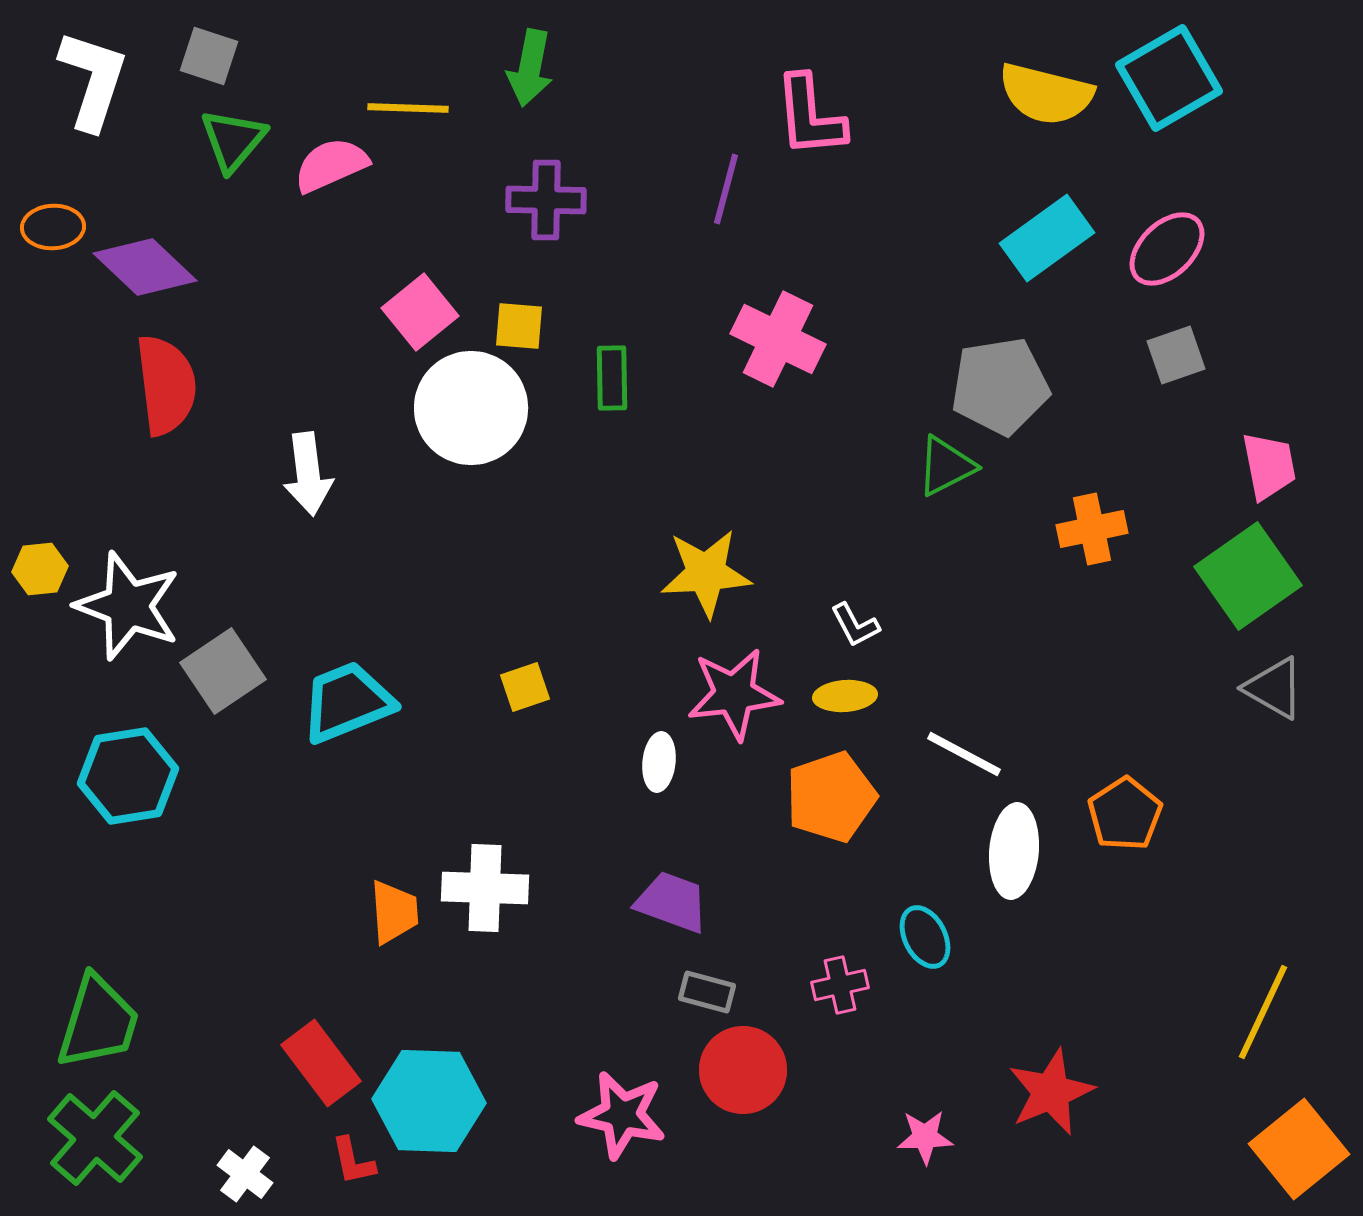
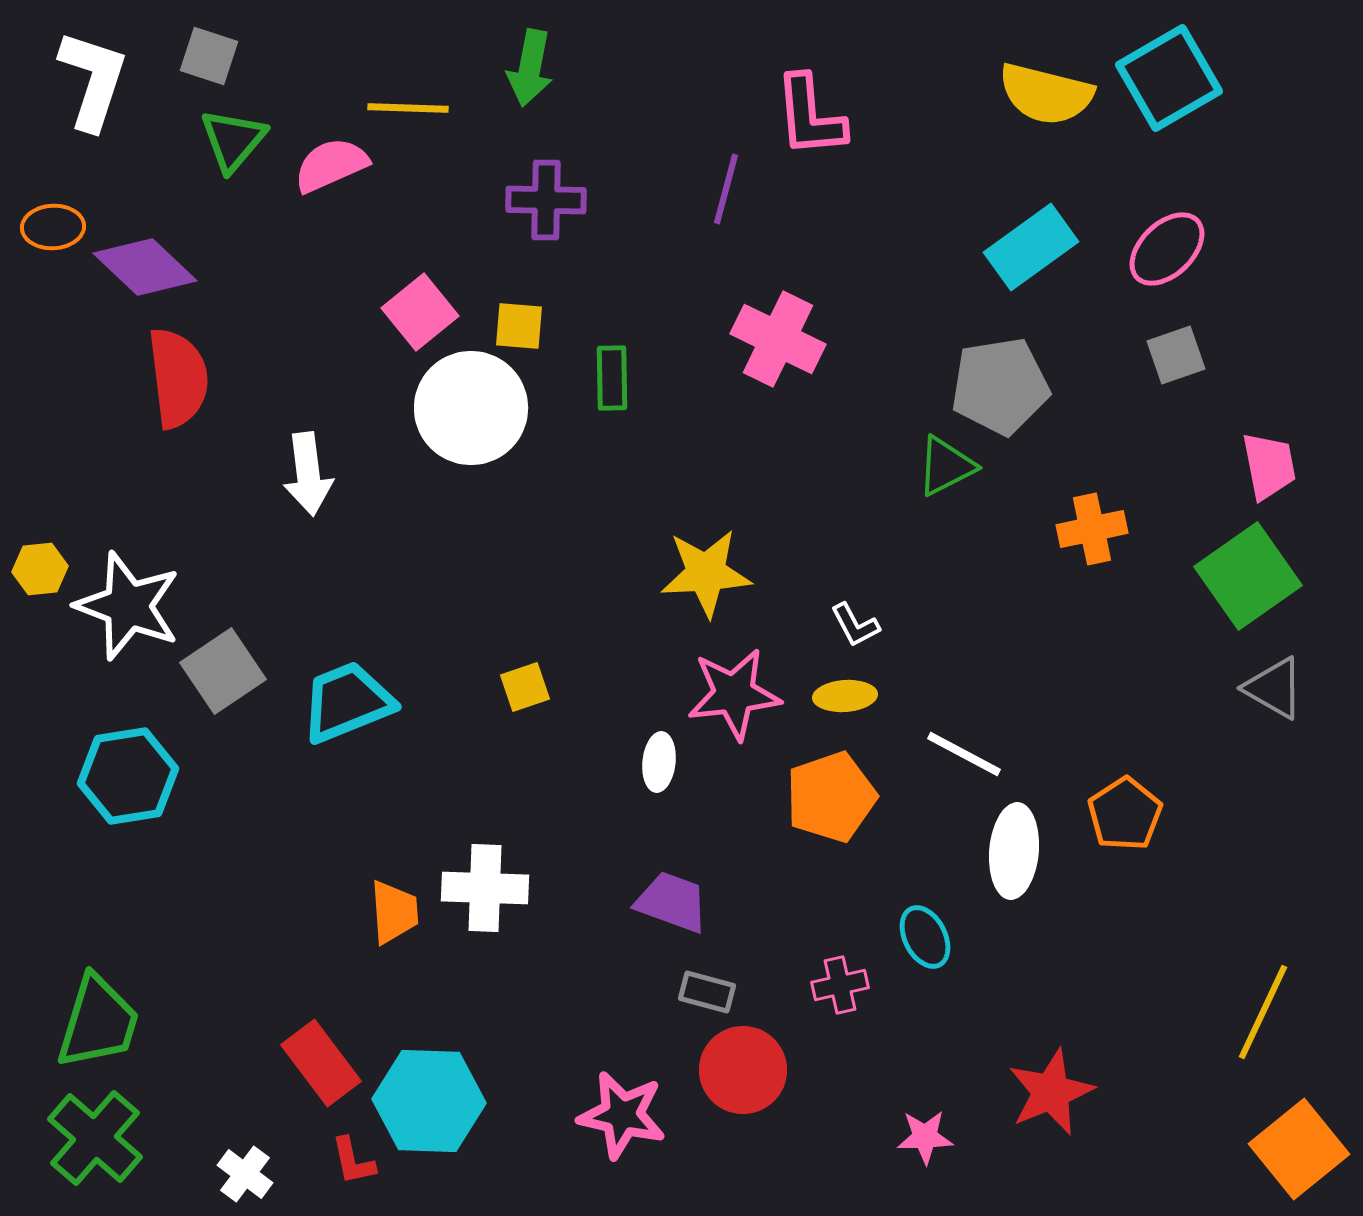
cyan rectangle at (1047, 238): moved 16 px left, 9 px down
red semicircle at (166, 385): moved 12 px right, 7 px up
